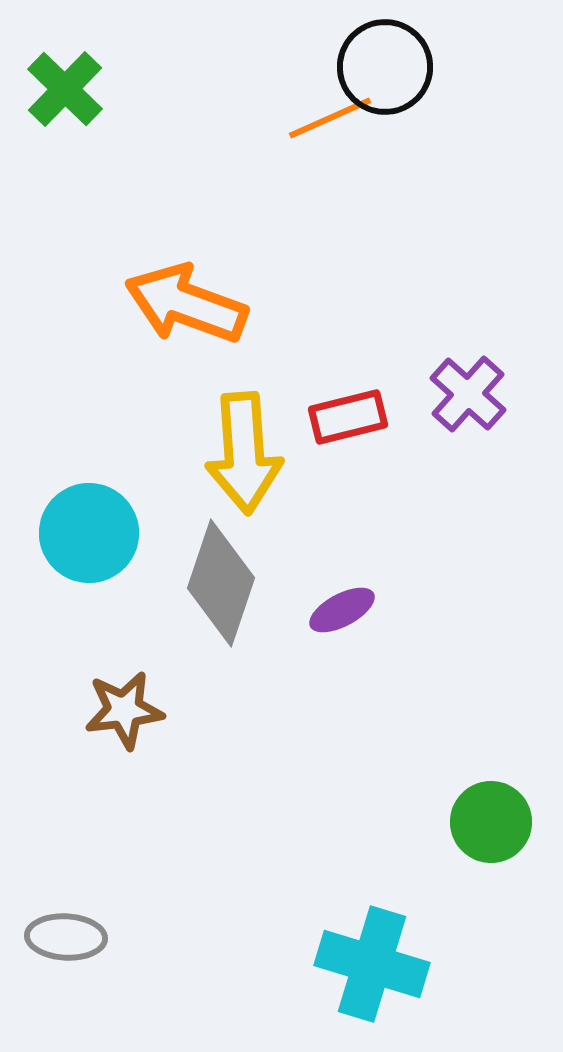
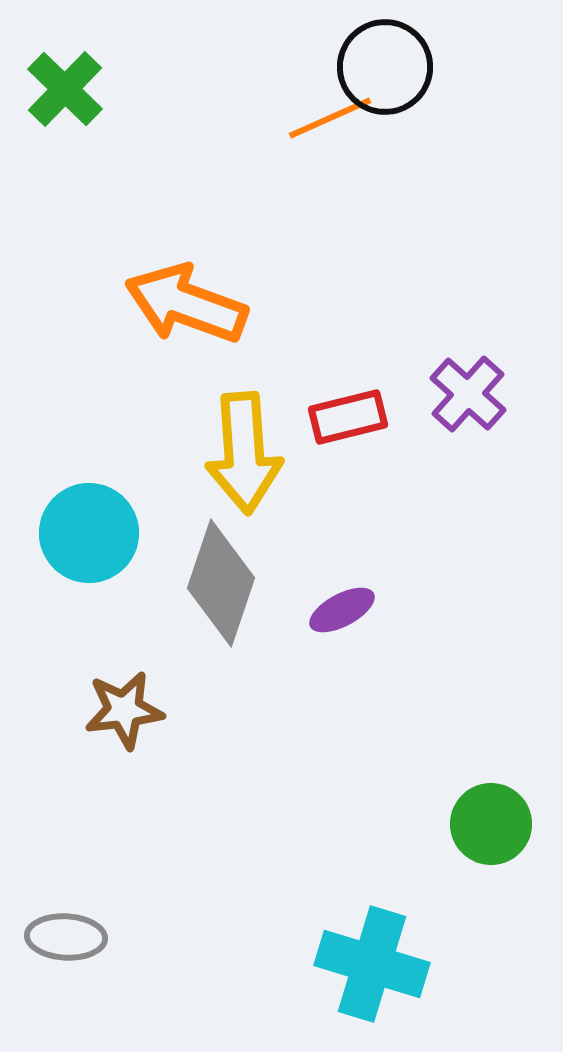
green circle: moved 2 px down
